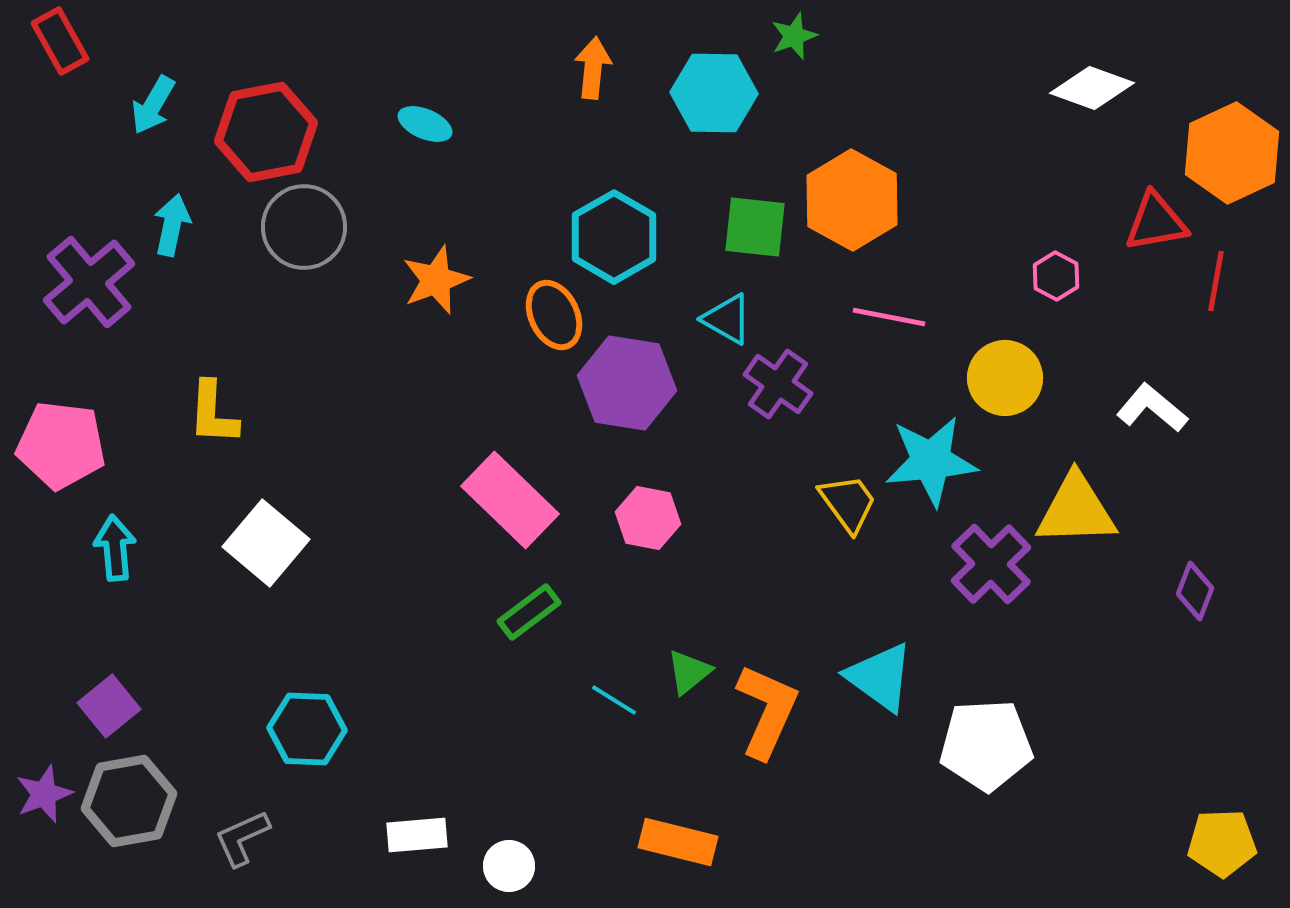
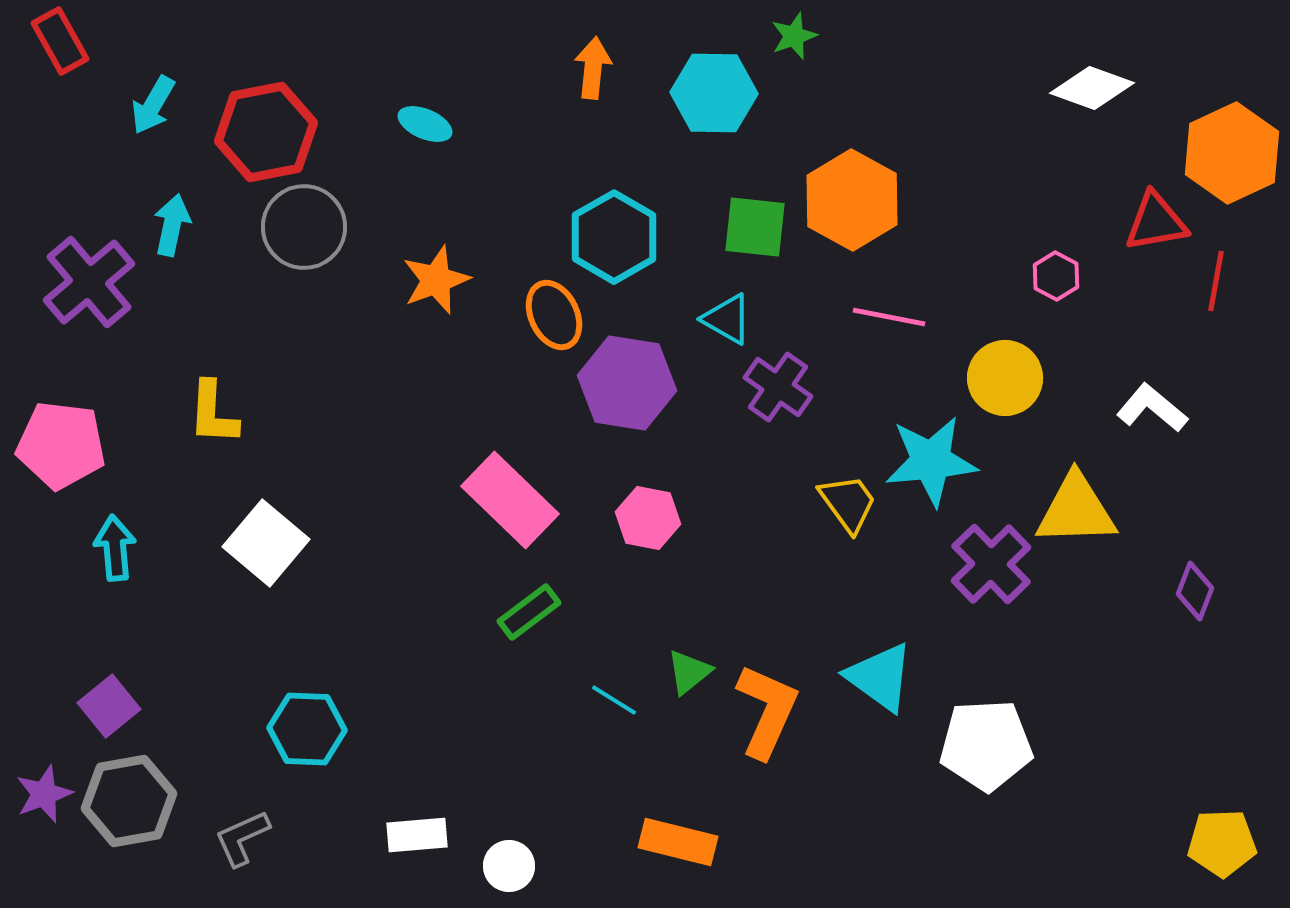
purple cross at (778, 384): moved 3 px down
